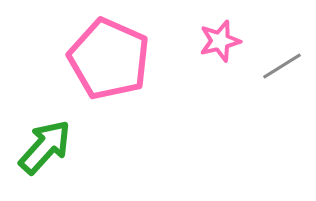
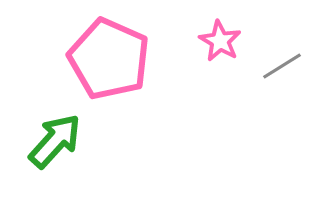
pink star: rotated 27 degrees counterclockwise
green arrow: moved 10 px right, 6 px up
